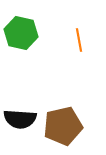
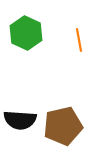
green hexagon: moved 5 px right; rotated 12 degrees clockwise
black semicircle: moved 1 px down
